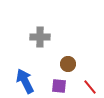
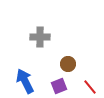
purple square: rotated 28 degrees counterclockwise
